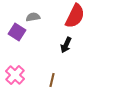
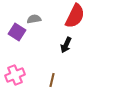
gray semicircle: moved 1 px right, 2 px down
pink cross: rotated 24 degrees clockwise
